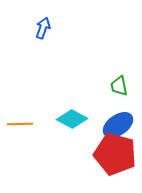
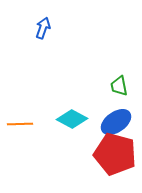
blue ellipse: moved 2 px left, 3 px up
